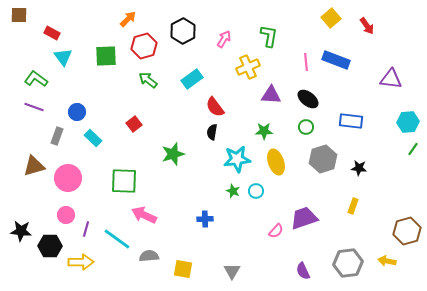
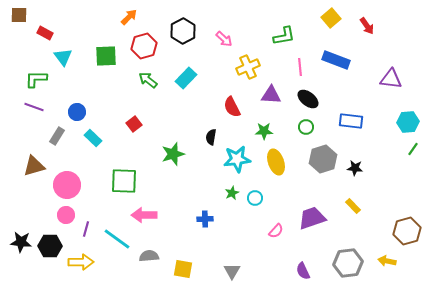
orange arrow at (128, 19): moved 1 px right, 2 px up
red rectangle at (52, 33): moved 7 px left
green L-shape at (269, 36): moved 15 px right; rotated 70 degrees clockwise
pink arrow at (224, 39): rotated 102 degrees clockwise
pink line at (306, 62): moved 6 px left, 5 px down
green L-shape at (36, 79): rotated 35 degrees counterclockwise
cyan rectangle at (192, 79): moved 6 px left, 1 px up; rotated 10 degrees counterclockwise
red semicircle at (215, 107): moved 17 px right; rotated 10 degrees clockwise
black semicircle at (212, 132): moved 1 px left, 5 px down
gray rectangle at (57, 136): rotated 12 degrees clockwise
black star at (359, 168): moved 4 px left
pink circle at (68, 178): moved 1 px left, 7 px down
green star at (233, 191): moved 1 px left, 2 px down; rotated 24 degrees clockwise
cyan circle at (256, 191): moved 1 px left, 7 px down
yellow rectangle at (353, 206): rotated 63 degrees counterclockwise
pink arrow at (144, 215): rotated 25 degrees counterclockwise
purple trapezoid at (304, 218): moved 8 px right
black star at (21, 231): moved 11 px down
